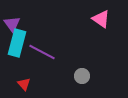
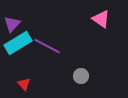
purple triangle: rotated 18 degrees clockwise
cyan rectangle: moved 1 px right; rotated 44 degrees clockwise
purple line: moved 5 px right, 6 px up
gray circle: moved 1 px left
